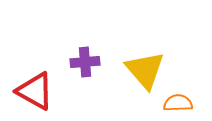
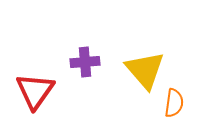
red triangle: rotated 36 degrees clockwise
orange semicircle: moved 4 px left; rotated 100 degrees clockwise
